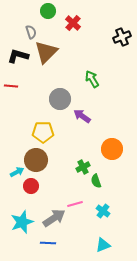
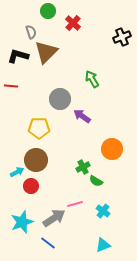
yellow pentagon: moved 4 px left, 4 px up
green semicircle: rotated 40 degrees counterclockwise
blue line: rotated 35 degrees clockwise
